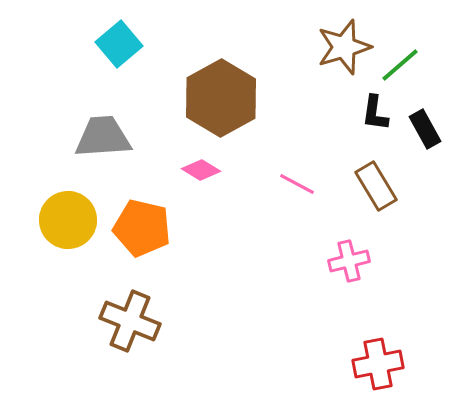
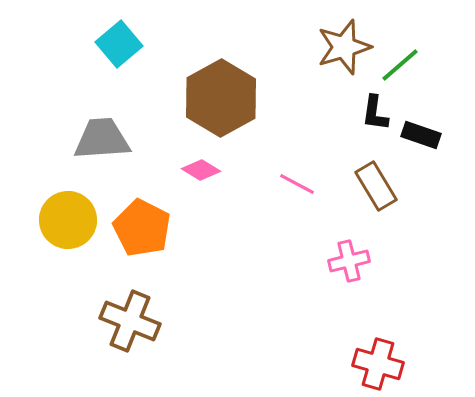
black rectangle: moved 4 px left, 6 px down; rotated 42 degrees counterclockwise
gray trapezoid: moved 1 px left, 2 px down
orange pentagon: rotated 14 degrees clockwise
red cross: rotated 27 degrees clockwise
